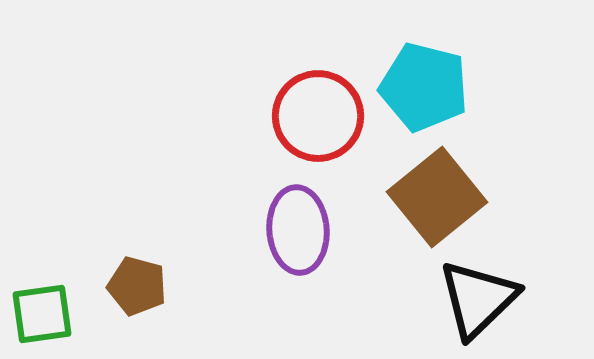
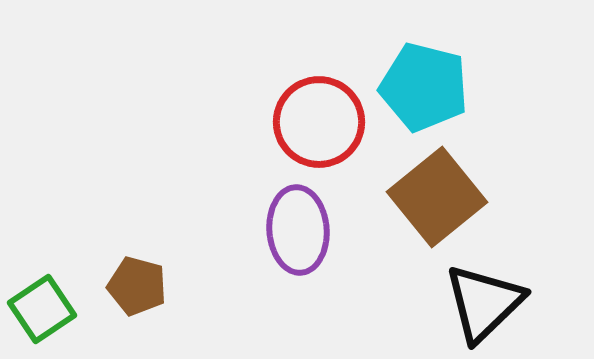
red circle: moved 1 px right, 6 px down
black triangle: moved 6 px right, 4 px down
green square: moved 5 px up; rotated 26 degrees counterclockwise
